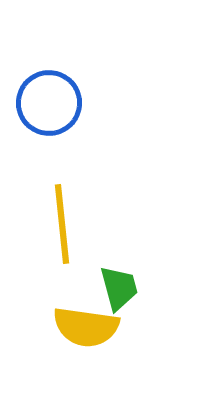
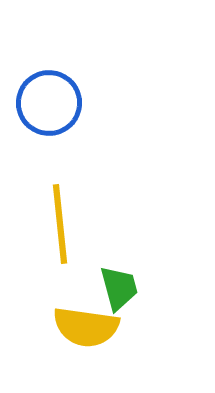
yellow line: moved 2 px left
